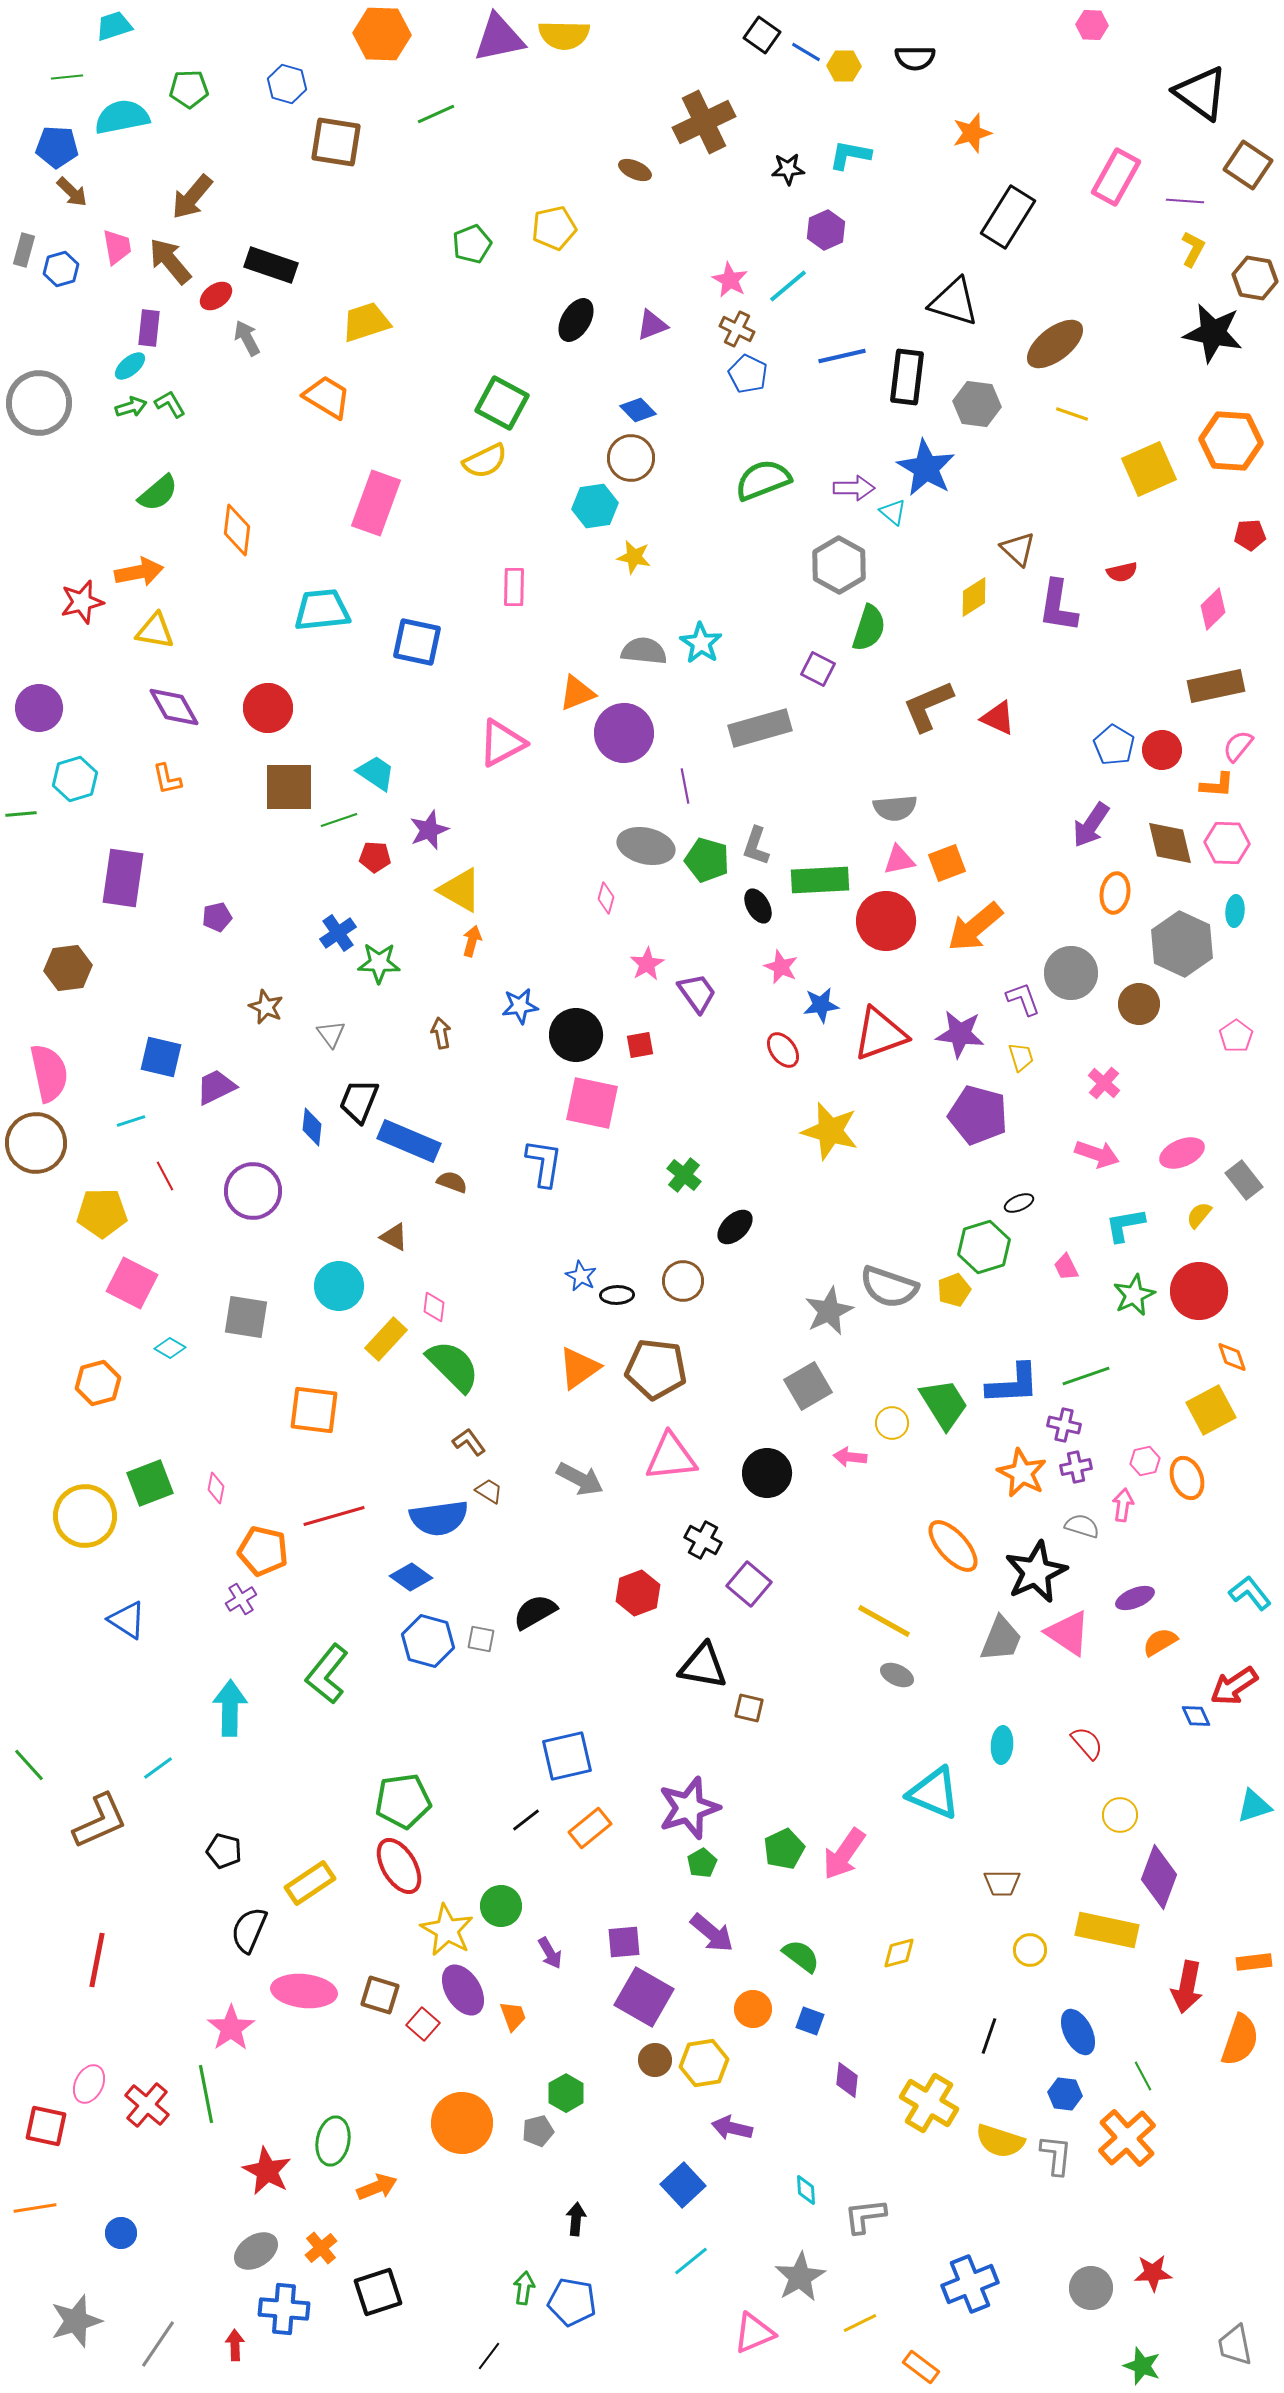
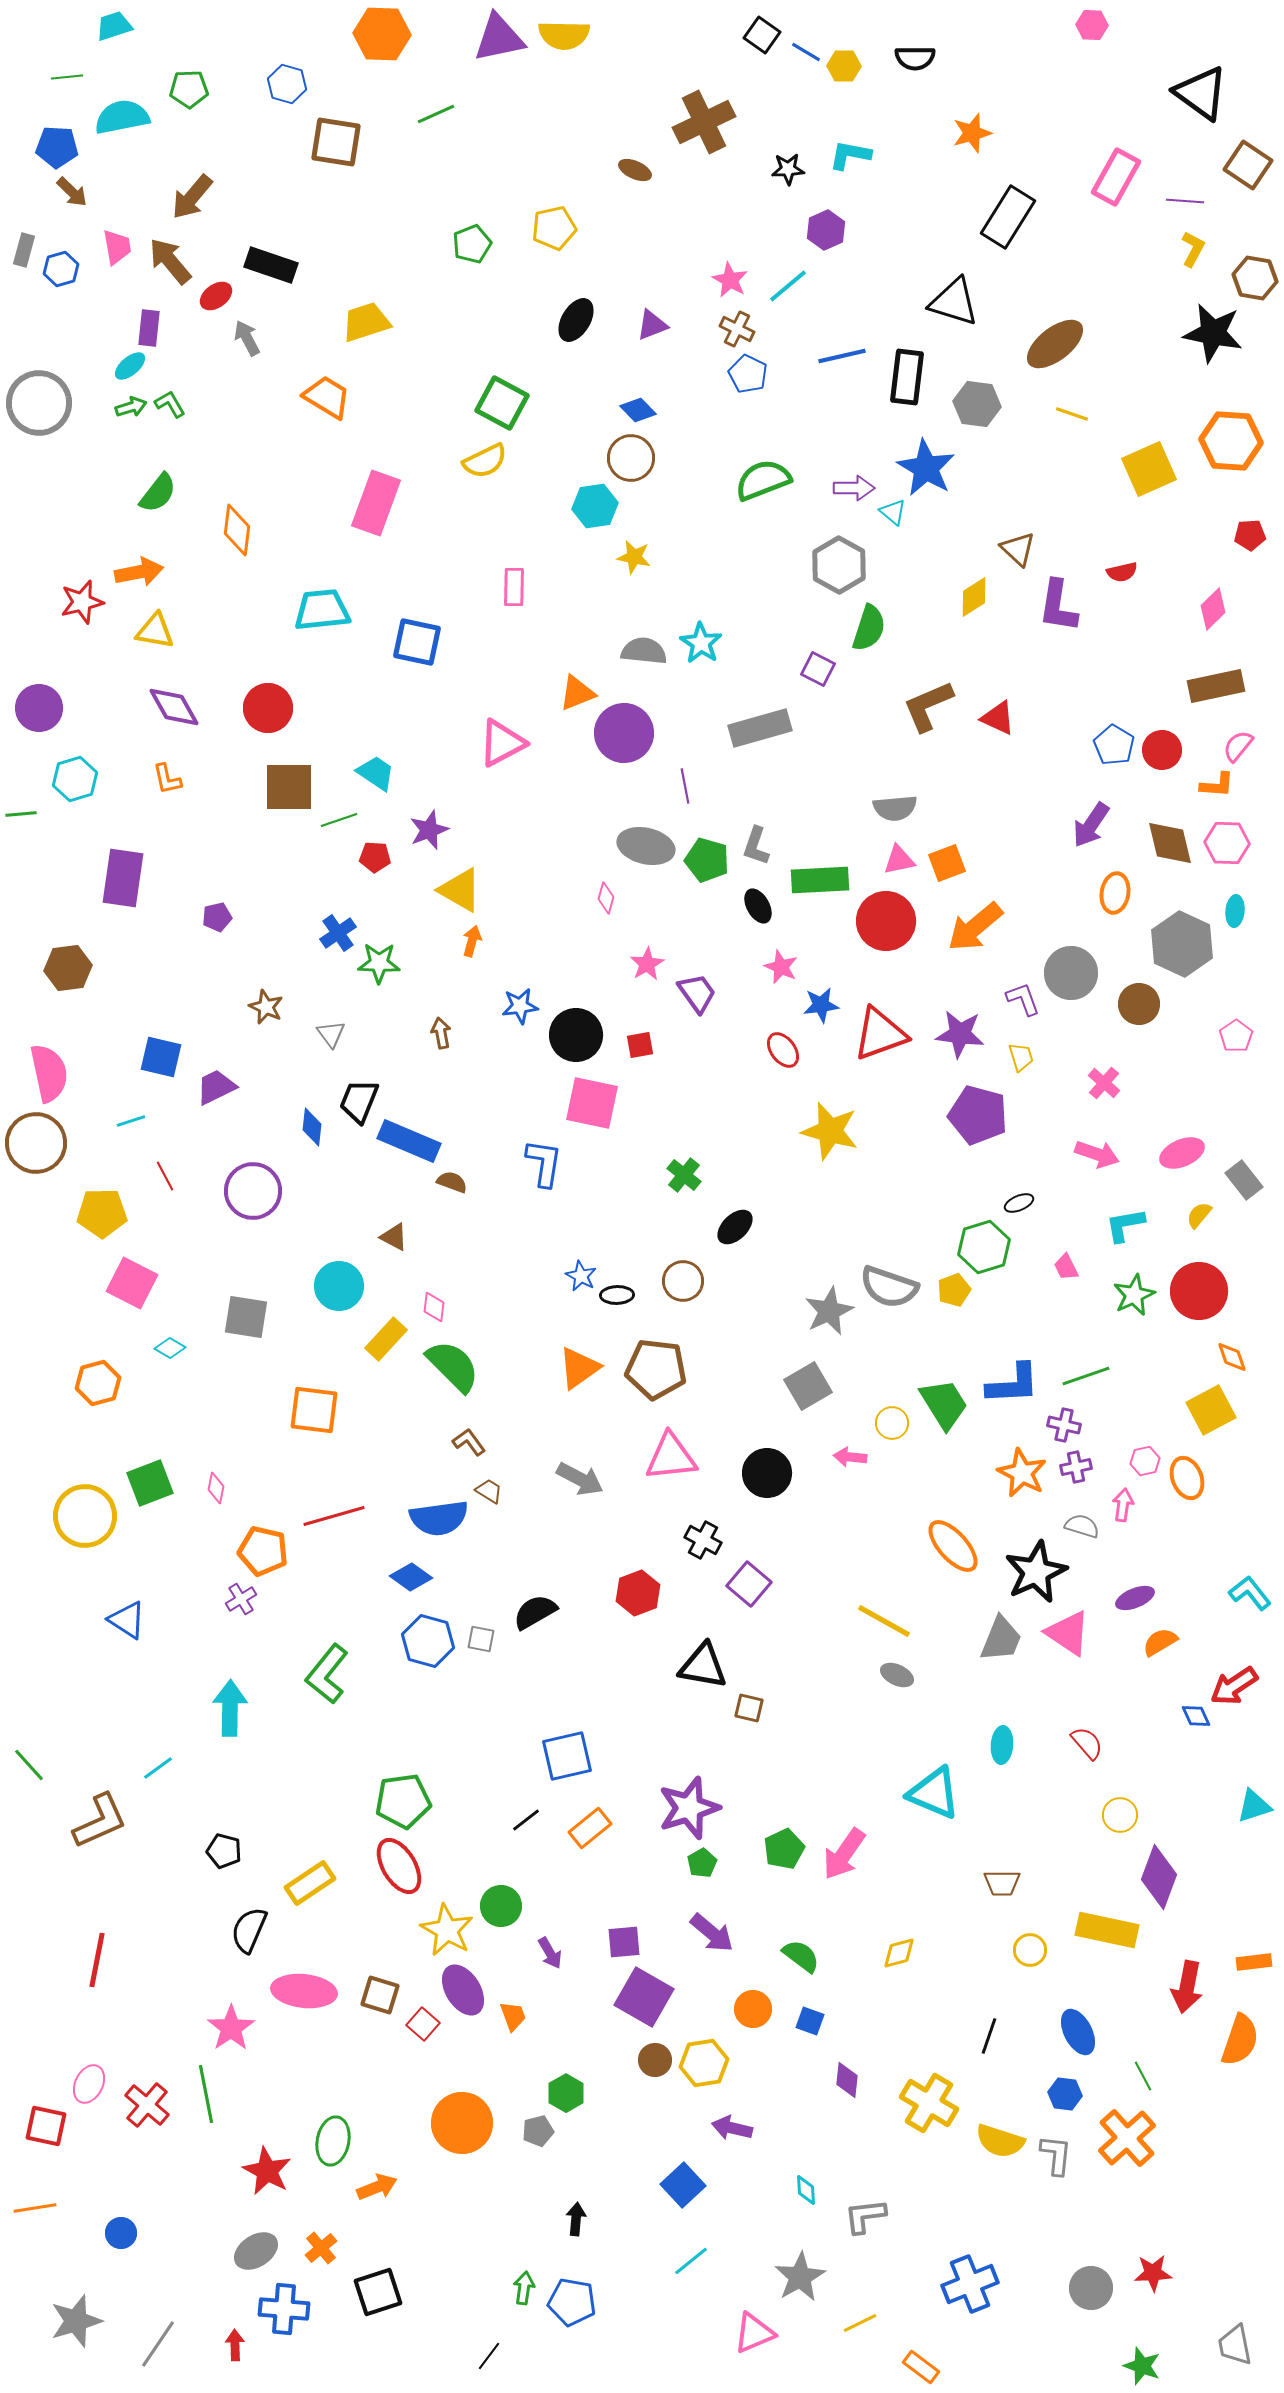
green semicircle at (158, 493): rotated 12 degrees counterclockwise
